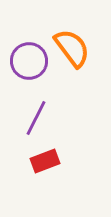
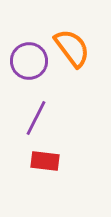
red rectangle: rotated 28 degrees clockwise
